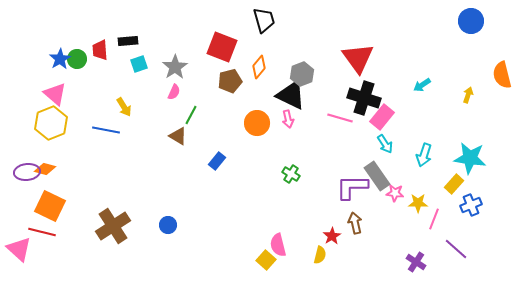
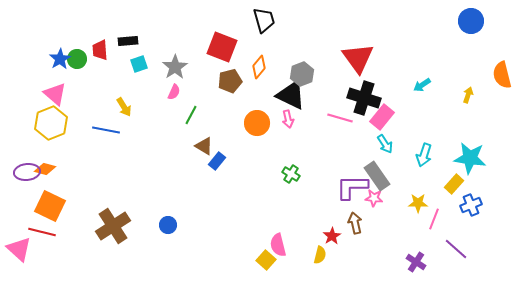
brown triangle at (178, 136): moved 26 px right, 10 px down
pink star at (395, 193): moved 21 px left, 5 px down
